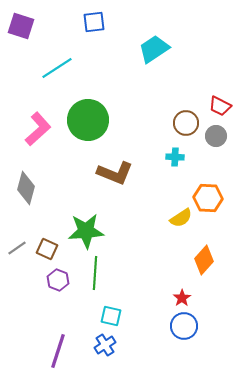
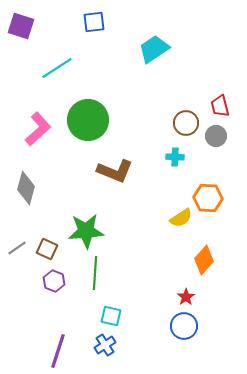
red trapezoid: rotated 50 degrees clockwise
brown L-shape: moved 2 px up
purple hexagon: moved 4 px left, 1 px down
red star: moved 4 px right, 1 px up
